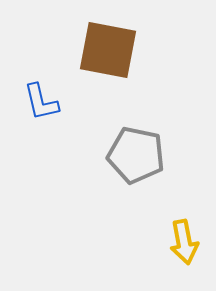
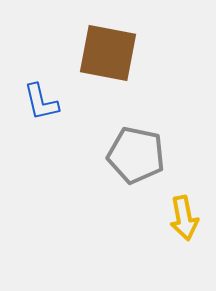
brown square: moved 3 px down
yellow arrow: moved 24 px up
